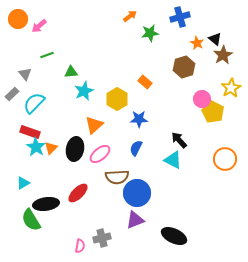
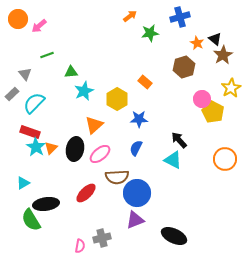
red ellipse at (78, 193): moved 8 px right
